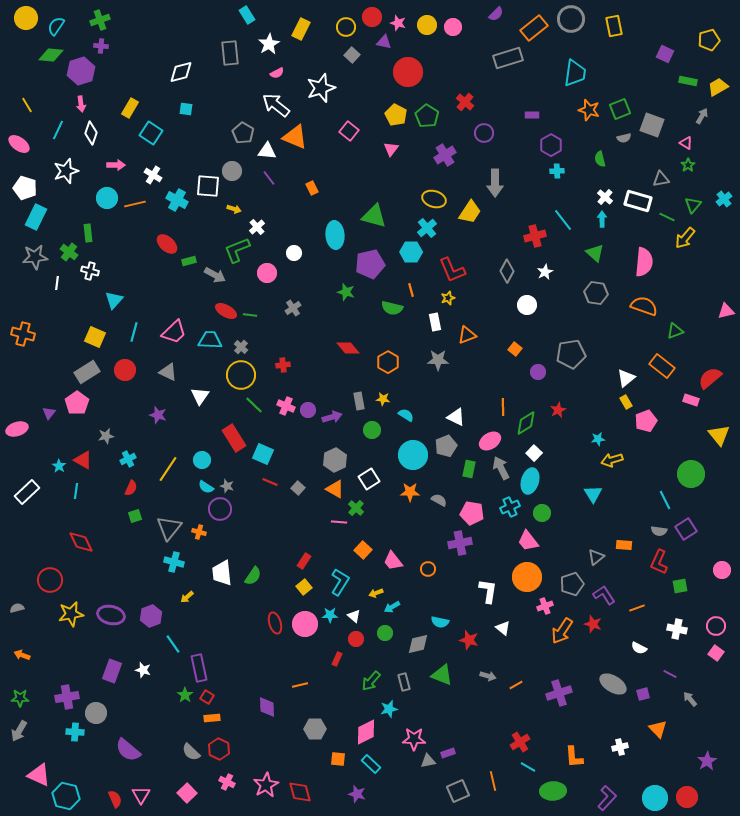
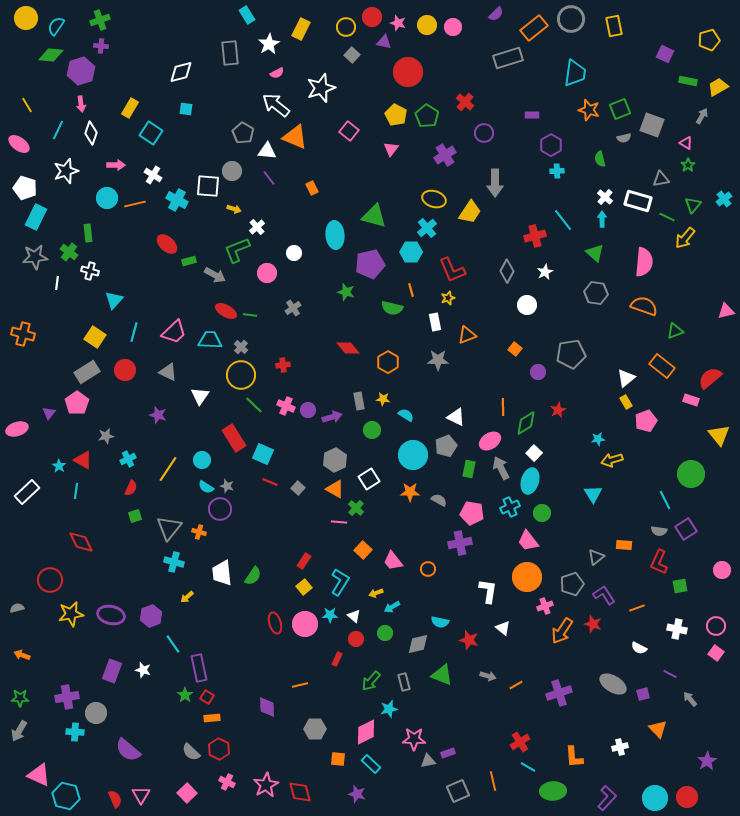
yellow square at (95, 337): rotated 10 degrees clockwise
